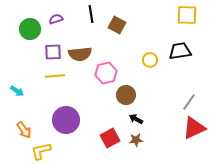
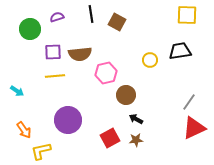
purple semicircle: moved 1 px right, 2 px up
brown square: moved 3 px up
purple circle: moved 2 px right
